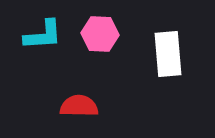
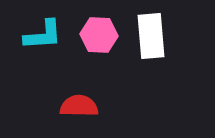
pink hexagon: moved 1 px left, 1 px down
white rectangle: moved 17 px left, 18 px up
